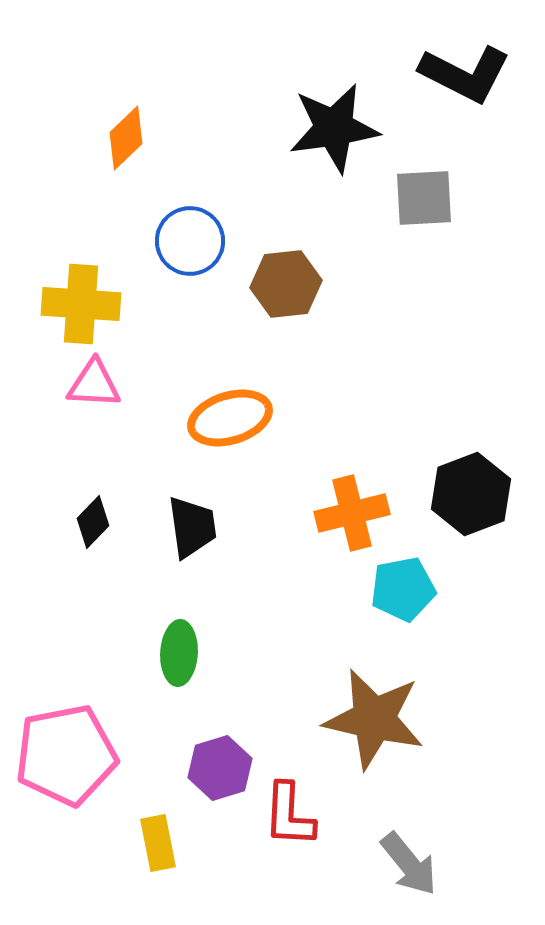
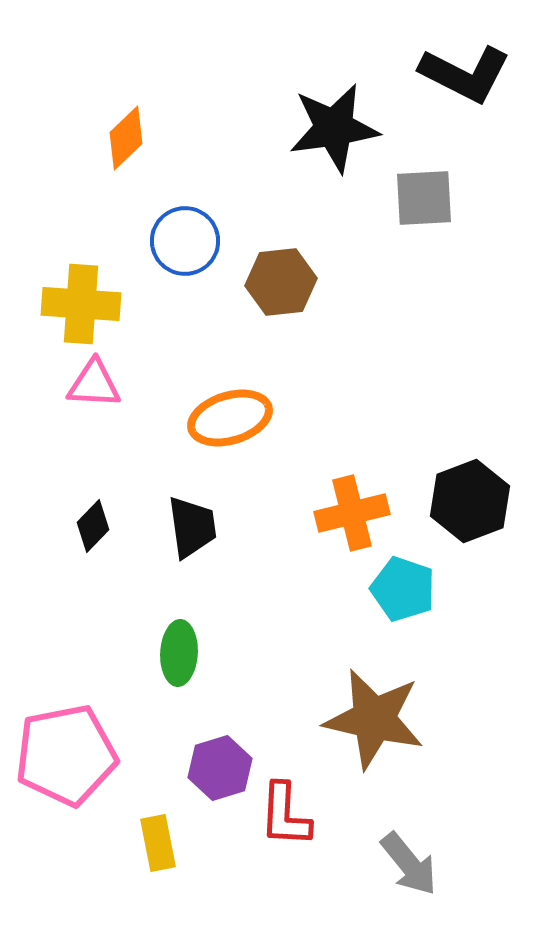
blue circle: moved 5 px left
brown hexagon: moved 5 px left, 2 px up
black hexagon: moved 1 px left, 7 px down
black diamond: moved 4 px down
cyan pentagon: rotated 30 degrees clockwise
red L-shape: moved 4 px left
